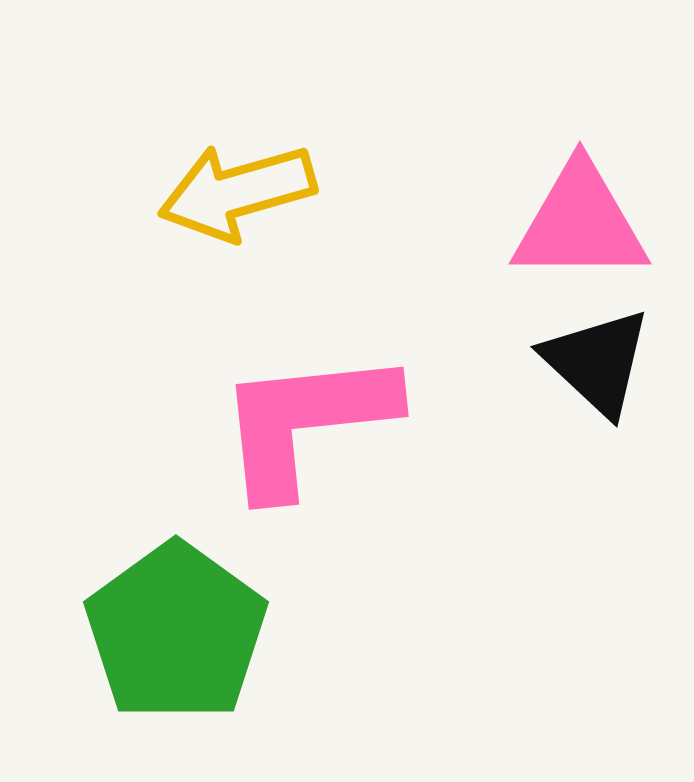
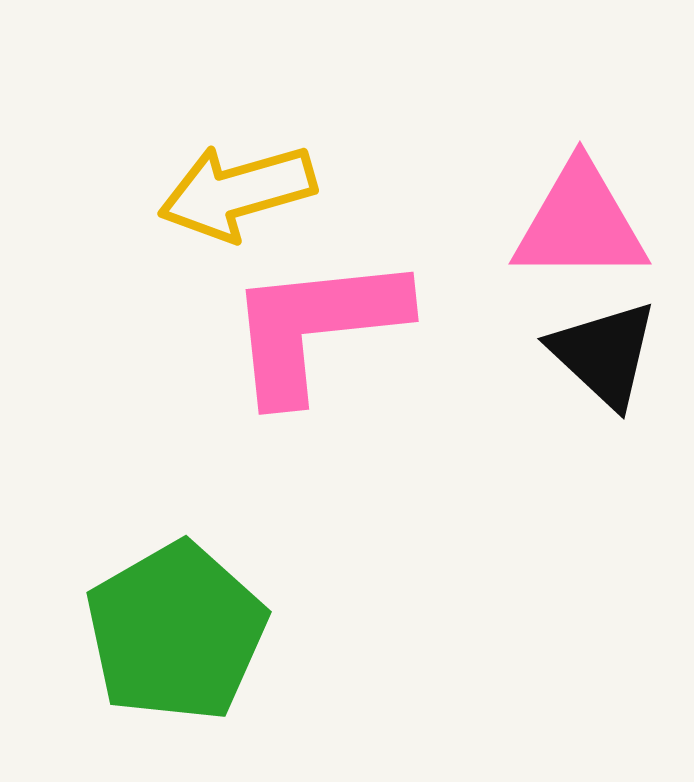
black triangle: moved 7 px right, 8 px up
pink L-shape: moved 10 px right, 95 px up
green pentagon: rotated 6 degrees clockwise
